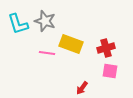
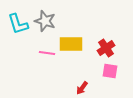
yellow rectangle: rotated 20 degrees counterclockwise
red cross: rotated 18 degrees counterclockwise
